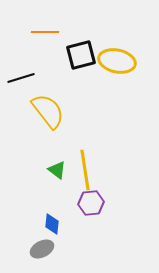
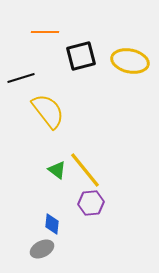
black square: moved 1 px down
yellow ellipse: moved 13 px right
yellow line: rotated 30 degrees counterclockwise
